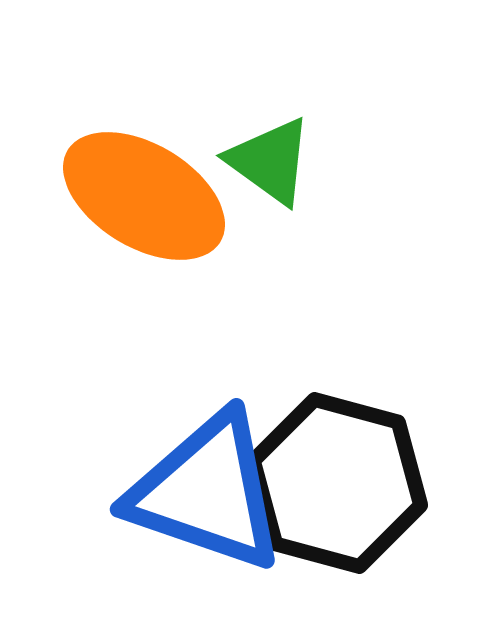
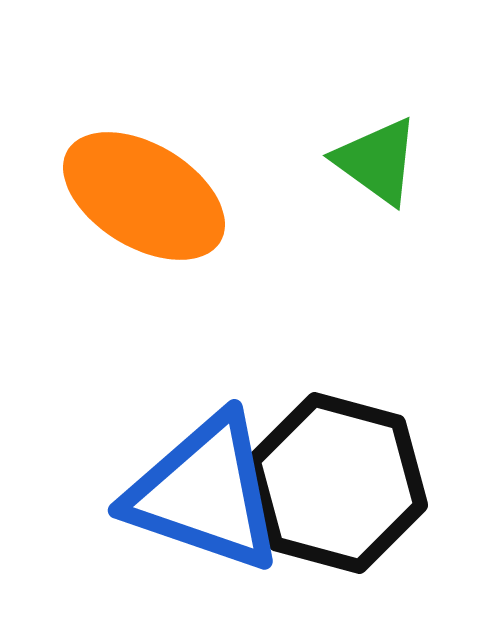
green triangle: moved 107 px right
blue triangle: moved 2 px left, 1 px down
